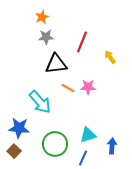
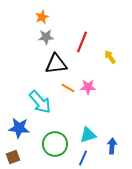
brown square: moved 1 px left, 6 px down; rotated 24 degrees clockwise
